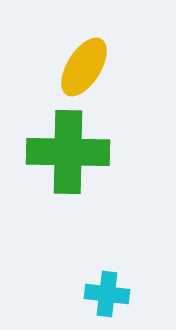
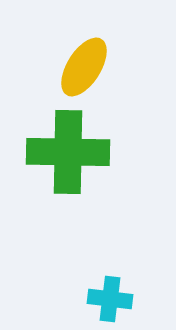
cyan cross: moved 3 px right, 5 px down
